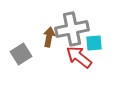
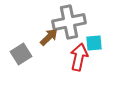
gray cross: moved 3 px left, 7 px up
brown arrow: rotated 36 degrees clockwise
red arrow: rotated 64 degrees clockwise
